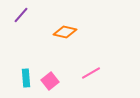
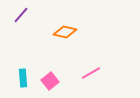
cyan rectangle: moved 3 px left
